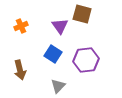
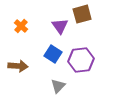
brown square: rotated 30 degrees counterclockwise
orange cross: rotated 24 degrees counterclockwise
purple hexagon: moved 5 px left
brown arrow: moved 2 px left, 4 px up; rotated 72 degrees counterclockwise
